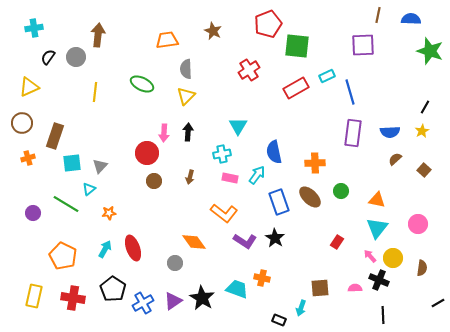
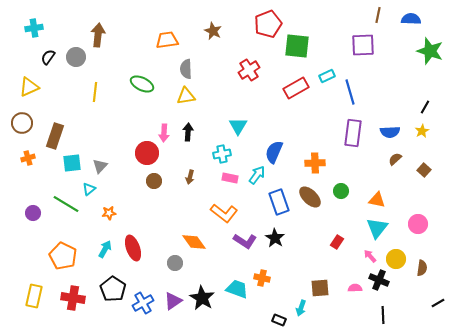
yellow triangle at (186, 96): rotated 36 degrees clockwise
blue semicircle at (274, 152): rotated 35 degrees clockwise
yellow circle at (393, 258): moved 3 px right, 1 px down
